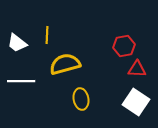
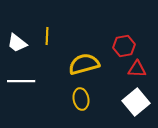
yellow line: moved 1 px down
yellow semicircle: moved 19 px right
white square: rotated 16 degrees clockwise
